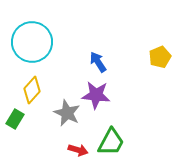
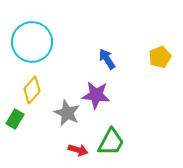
blue arrow: moved 9 px right, 3 px up
